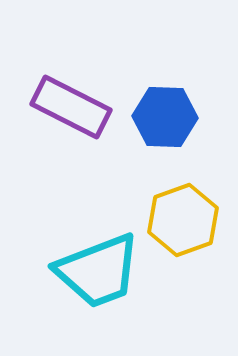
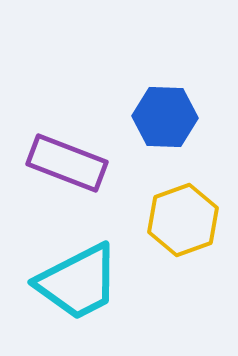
purple rectangle: moved 4 px left, 56 px down; rotated 6 degrees counterclockwise
cyan trapezoid: moved 20 px left, 11 px down; rotated 6 degrees counterclockwise
